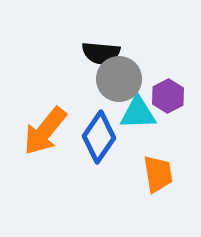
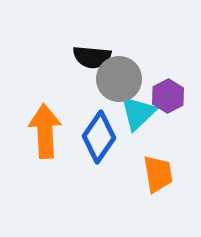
black semicircle: moved 9 px left, 4 px down
cyan triangle: rotated 42 degrees counterclockwise
orange arrow: rotated 138 degrees clockwise
